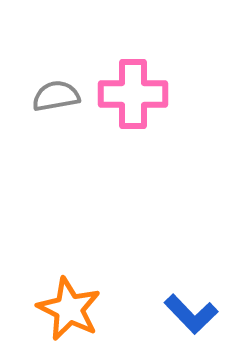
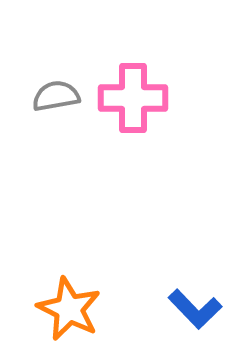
pink cross: moved 4 px down
blue L-shape: moved 4 px right, 5 px up
